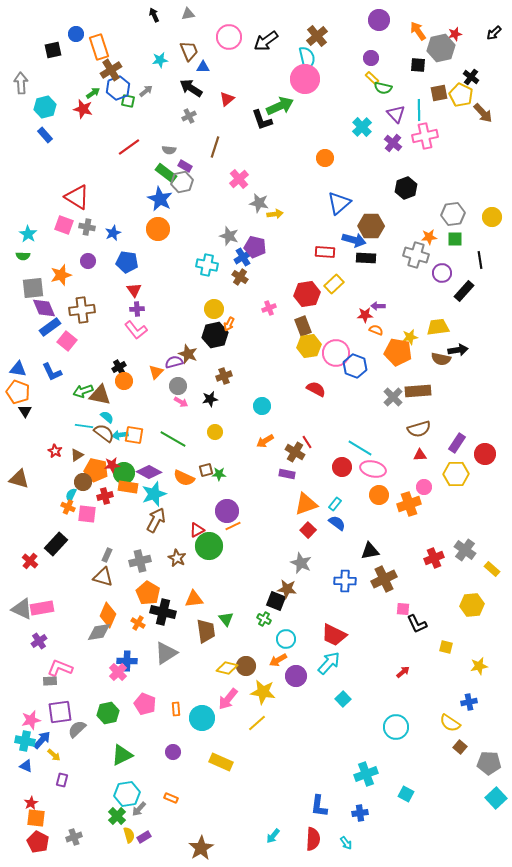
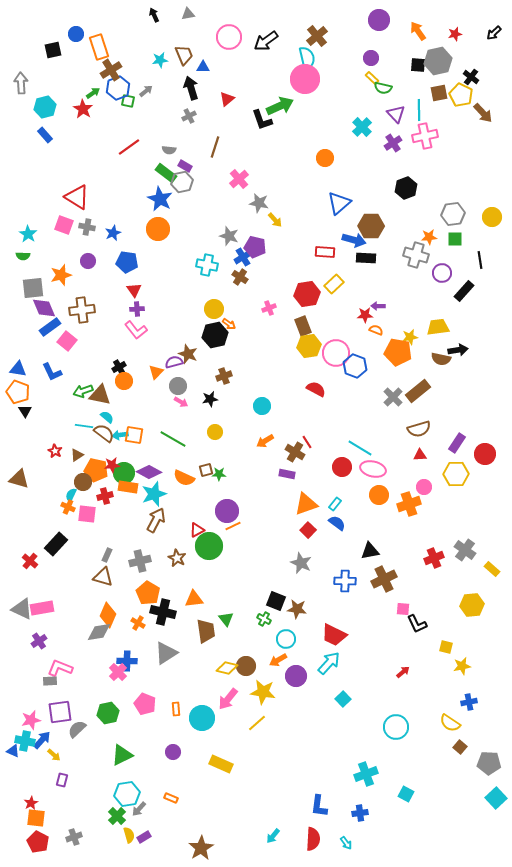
gray hexagon at (441, 48): moved 3 px left, 13 px down
brown trapezoid at (189, 51): moved 5 px left, 4 px down
black arrow at (191, 88): rotated 40 degrees clockwise
red star at (83, 109): rotated 18 degrees clockwise
purple cross at (393, 143): rotated 18 degrees clockwise
yellow arrow at (275, 214): moved 6 px down; rotated 56 degrees clockwise
orange arrow at (229, 324): rotated 80 degrees counterclockwise
brown rectangle at (418, 391): rotated 35 degrees counterclockwise
brown star at (287, 589): moved 10 px right, 20 px down
yellow star at (479, 666): moved 17 px left
yellow rectangle at (221, 762): moved 2 px down
blue triangle at (26, 766): moved 13 px left, 15 px up
